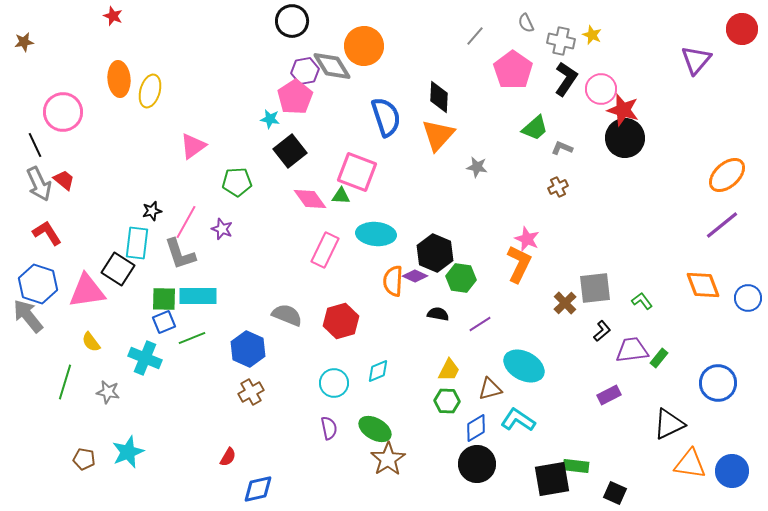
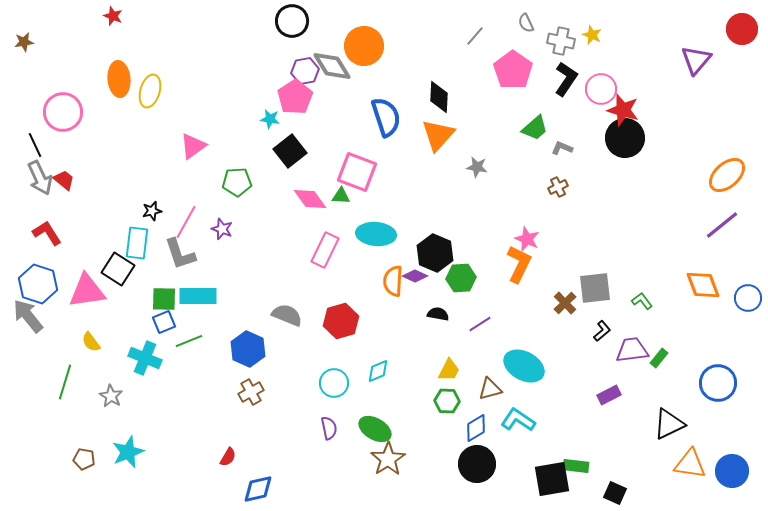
gray arrow at (39, 184): moved 1 px right, 6 px up
green hexagon at (461, 278): rotated 12 degrees counterclockwise
green line at (192, 338): moved 3 px left, 3 px down
gray star at (108, 392): moved 3 px right, 4 px down; rotated 20 degrees clockwise
